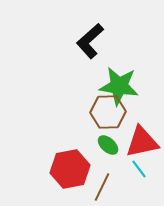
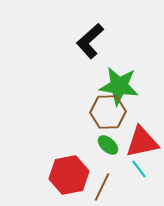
red hexagon: moved 1 px left, 6 px down
